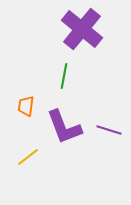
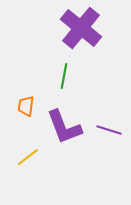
purple cross: moved 1 px left, 1 px up
